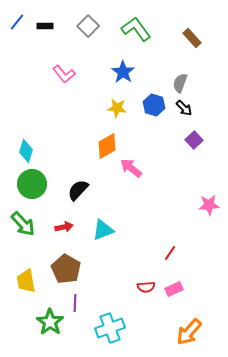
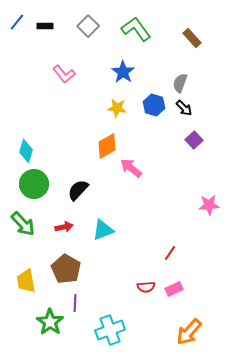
green circle: moved 2 px right
cyan cross: moved 2 px down
